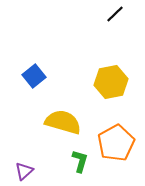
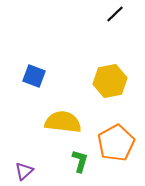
blue square: rotated 30 degrees counterclockwise
yellow hexagon: moved 1 px left, 1 px up
yellow semicircle: rotated 9 degrees counterclockwise
